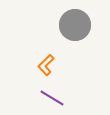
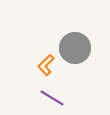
gray circle: moved 23 px down
